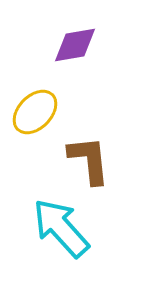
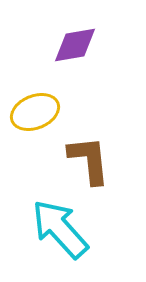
yellow ellipse: rotated 24 degrees clockwise
cyan arrow: moved 1 px left, 1 px down
